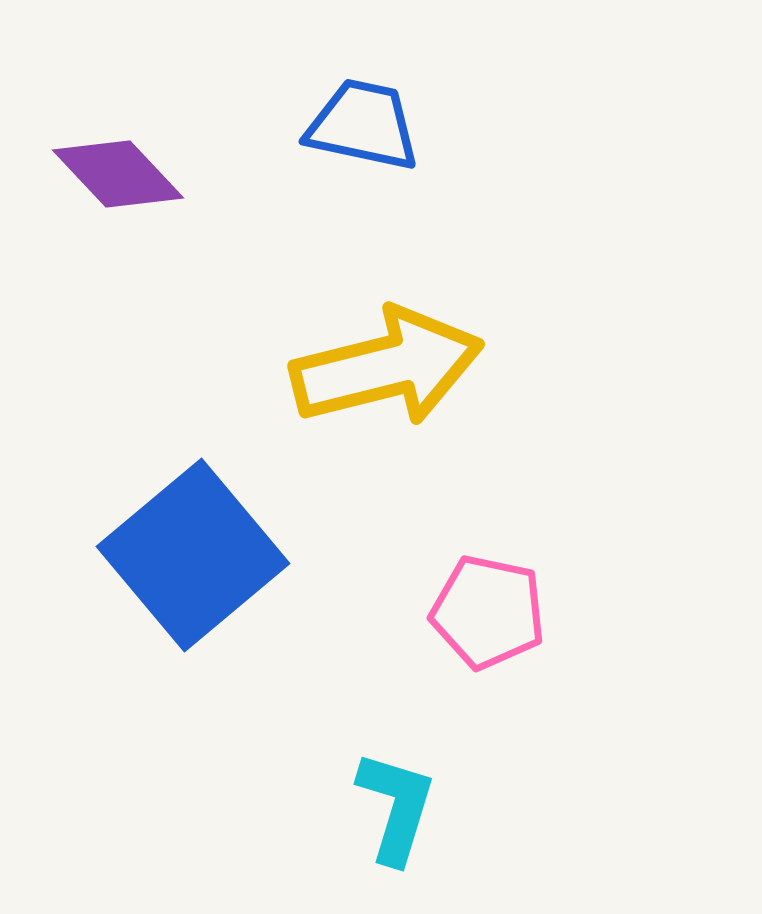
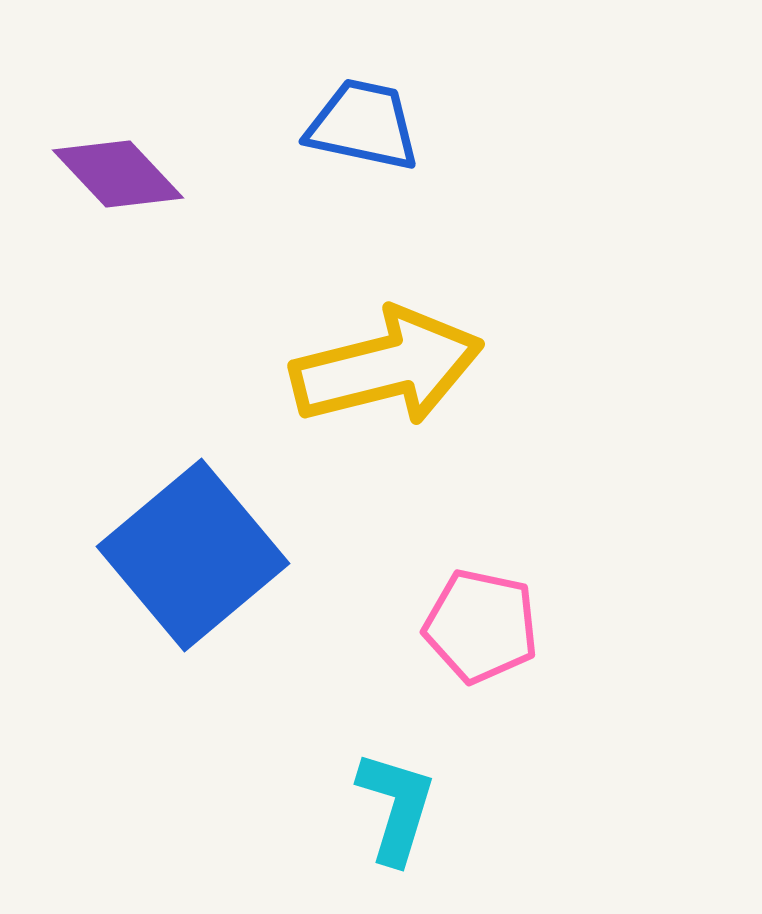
pink pentagon: moved 7 px left, 14 px down
